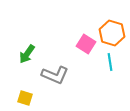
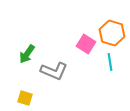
gray L-shape: moved 1 px left, 4 px up
